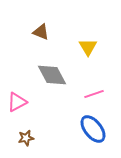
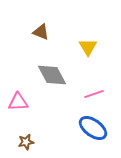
pink triangle: moved 1 px right; rotated 25 degrees clockwise
blue ellipse: moved 1 px up; rotated 16 degrees counterclockwise
brown star: moved 4 px down
